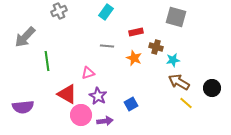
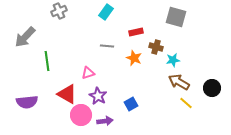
purple semicircle: moved 4 px right, 5 px up
